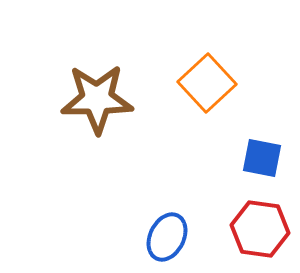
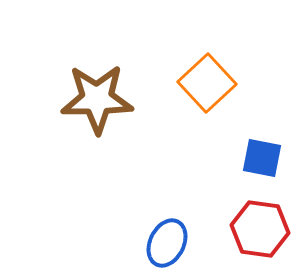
blue ellipse: moved 6 px down
